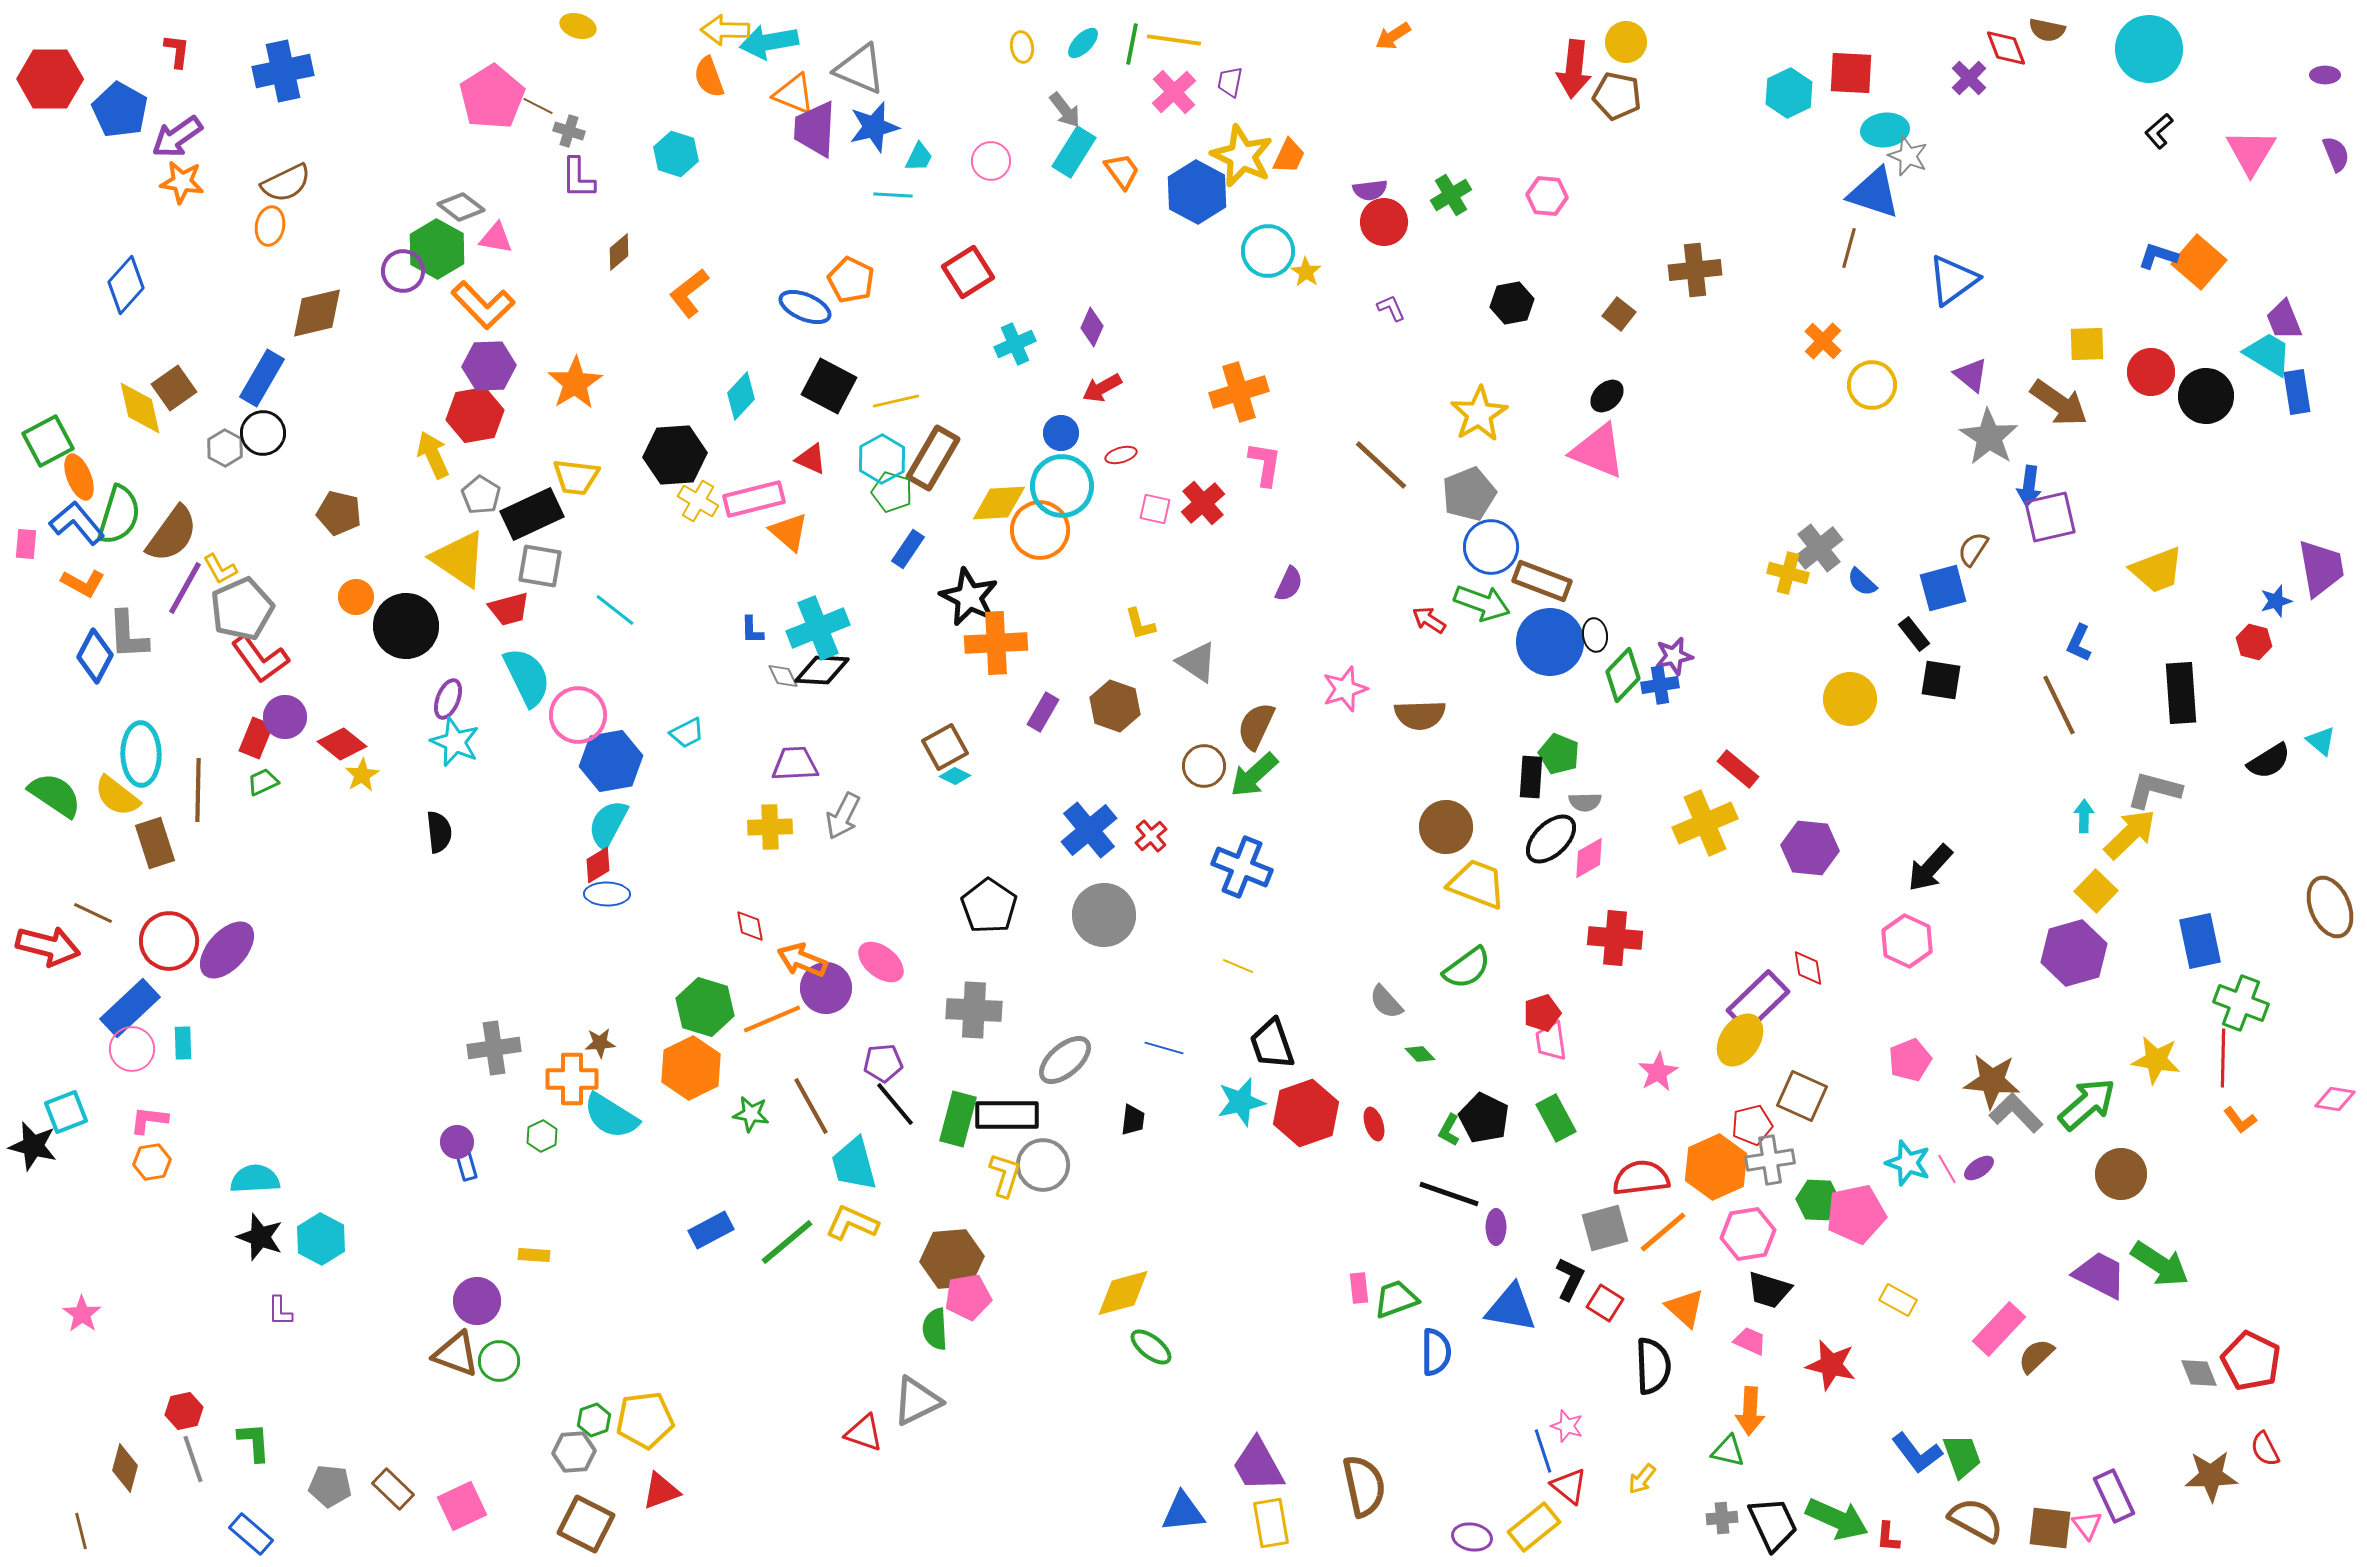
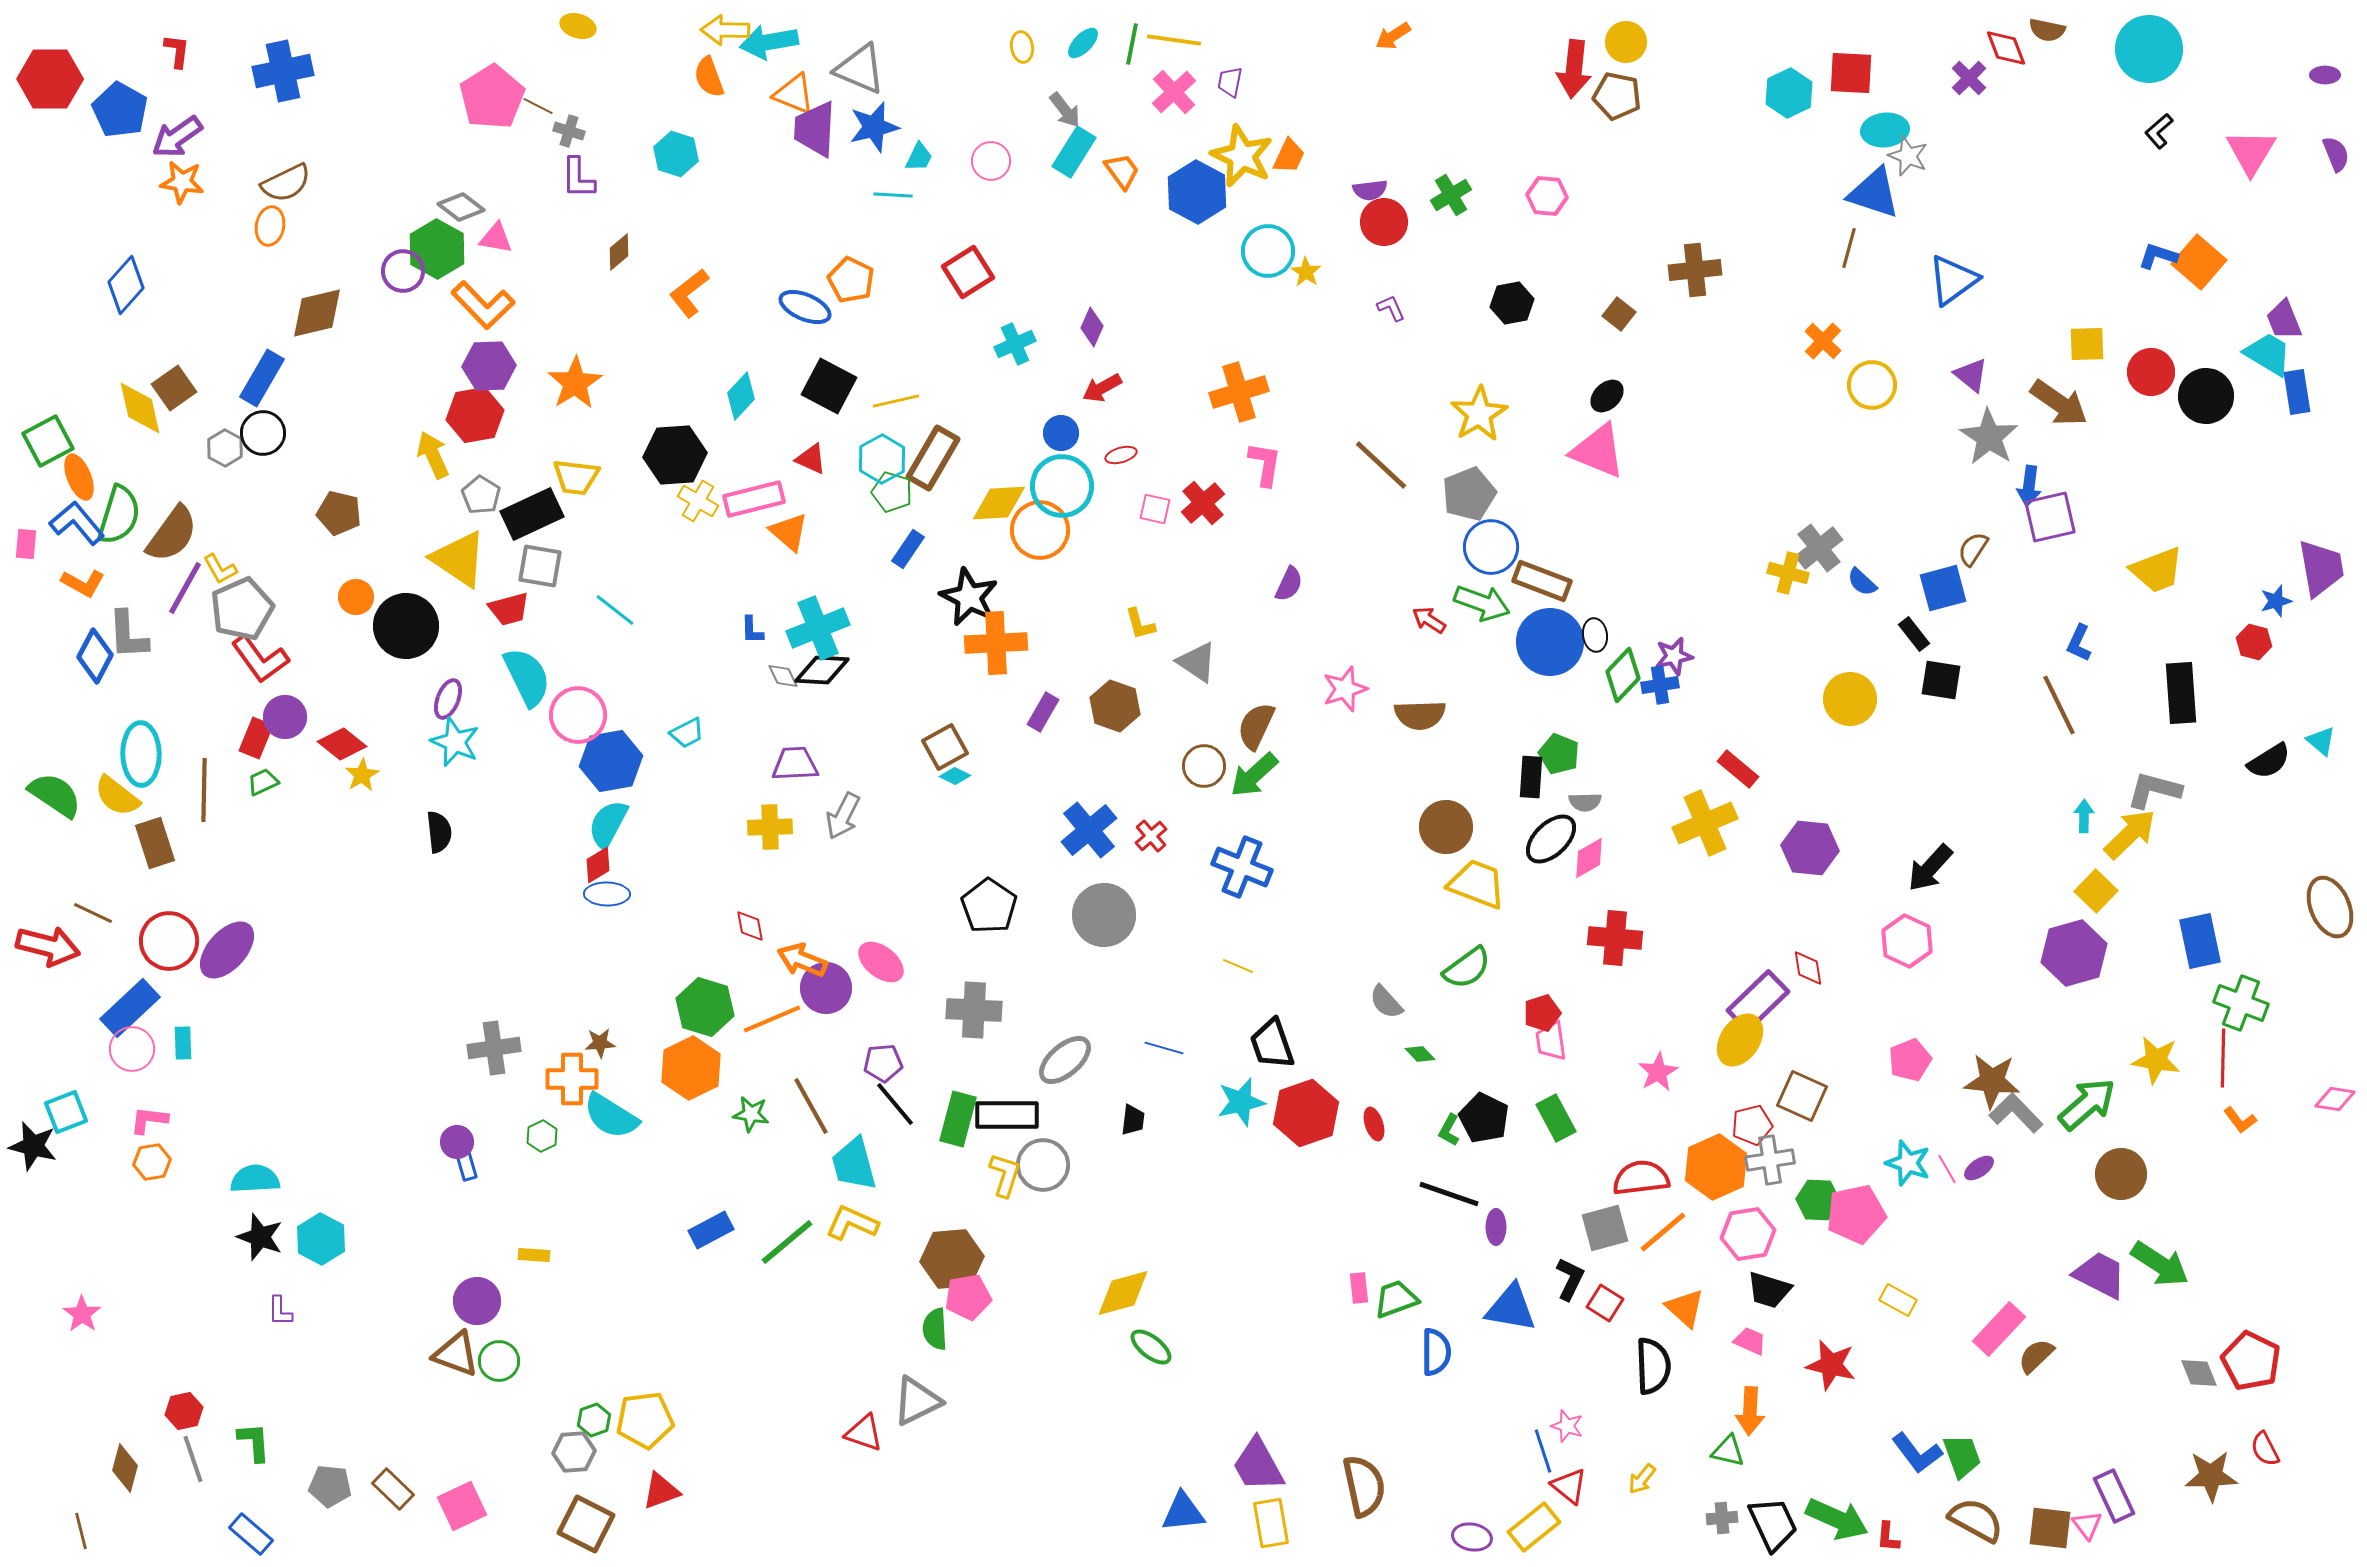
brown line at (198, 790): moved 6 px right
